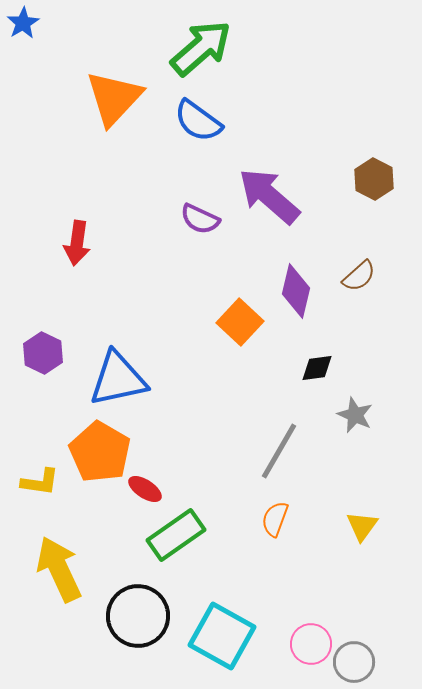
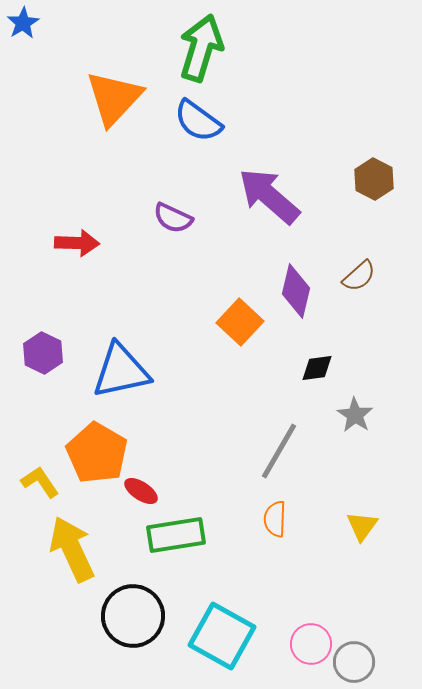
green arrow: rotated 32 degrees counterclockwise
purple semicircle: moved 27 px left, 1 px up
red arrow: rotated 96 degrees counterclockwise
blue triangle: moved 3 px right, 8 px up
gray star: rotated 9 degrees clockwise
orange pentagon: moved 3 px left, 1 px down
yellow L-shape: rotated 132 degrees counterclockwise
red ellipse: moved 4 px left, 2 px down
orange semicircle: rotated 18 degrees counterclockwise
green rectangle: rotated 26 degrees clockwise
yellow arrow: moved 13 px right, 20 px up
black circle: moved 5 px left
